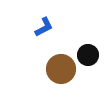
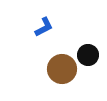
brown circle: moved 1 px right
